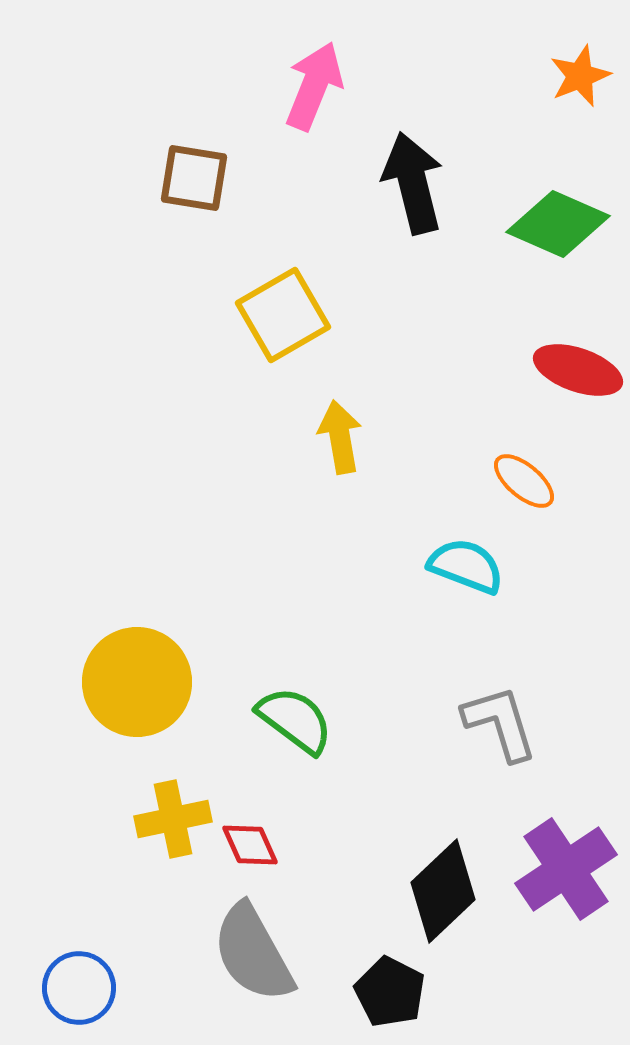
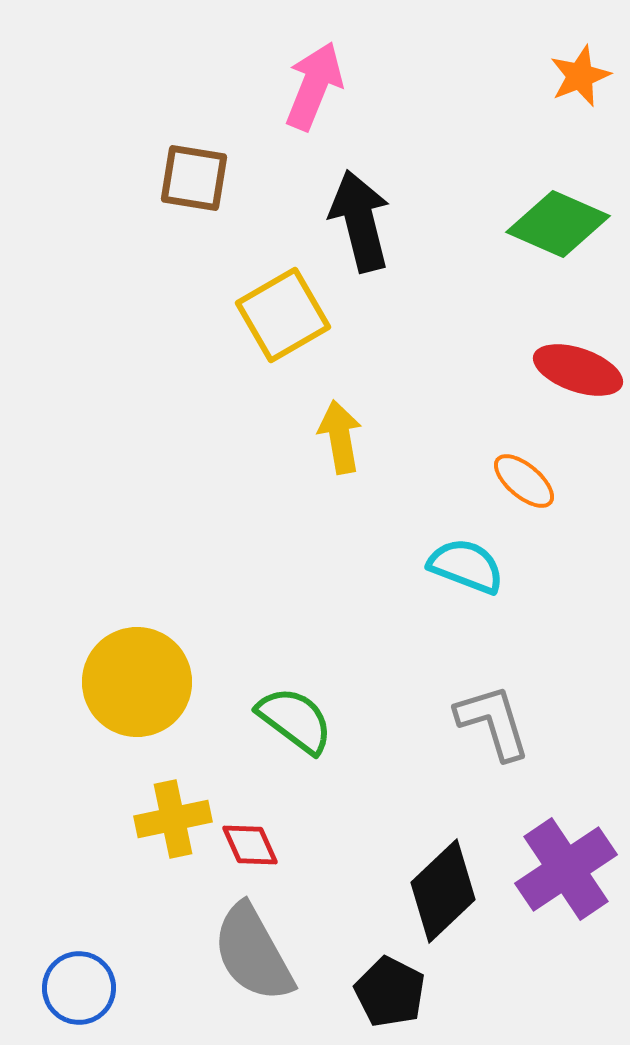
black arrow: moved 53 px left, 38 px down
gray L-shape: moved 7 px left, 1 px up
